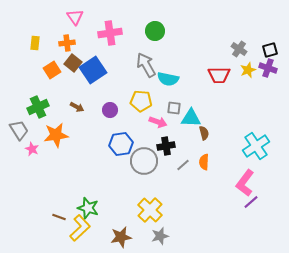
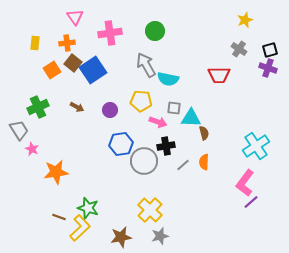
yellow star: moved 3 px left, 50 px up
orange star: moved 37 px down
